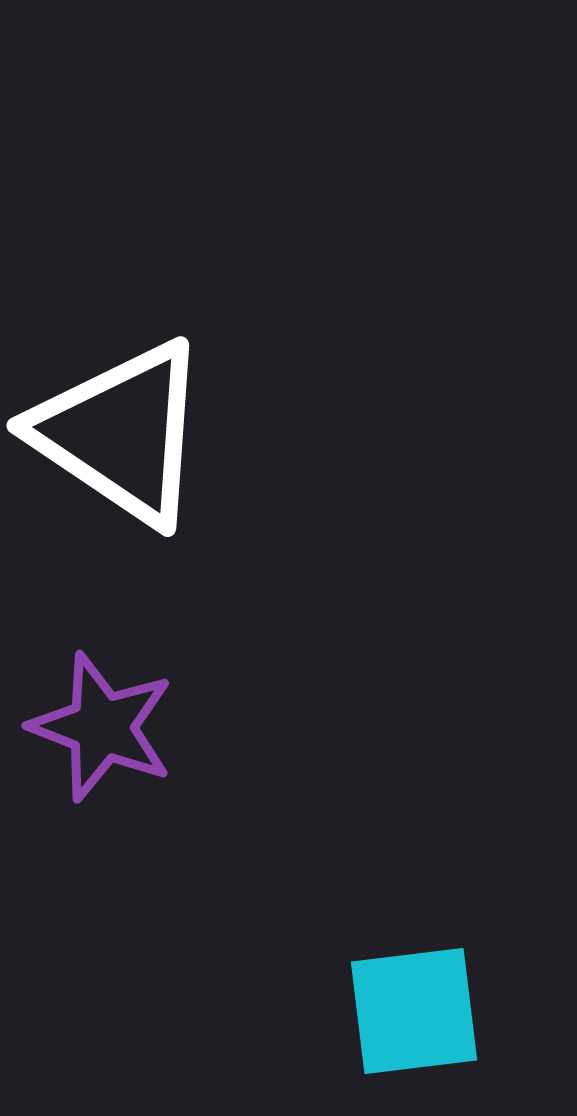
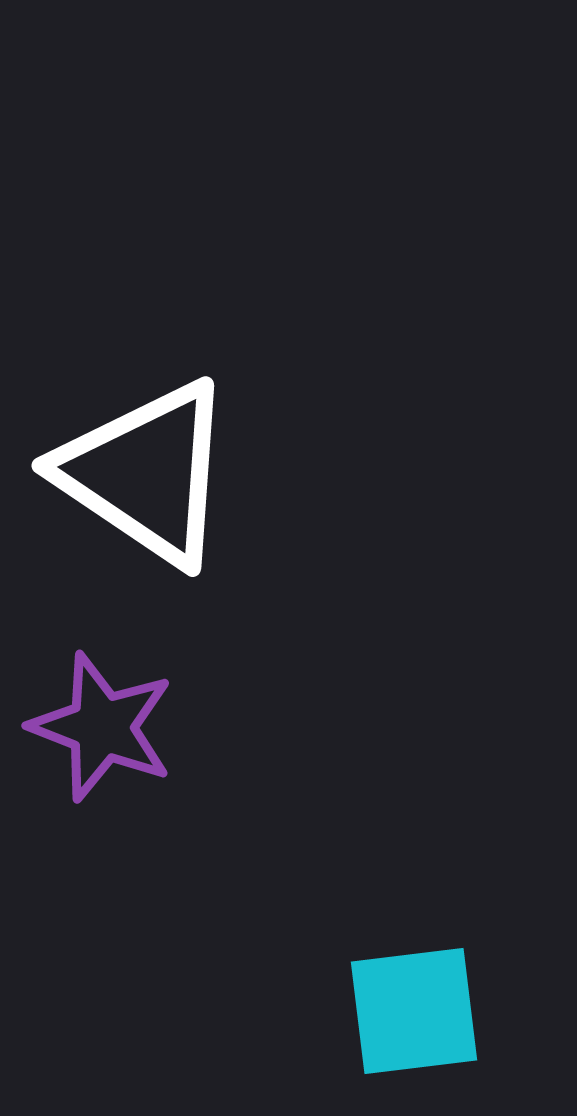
white triangle: moved 25 px right, 40 px down
